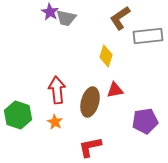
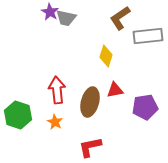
purple pentagon: moved 14 px up
